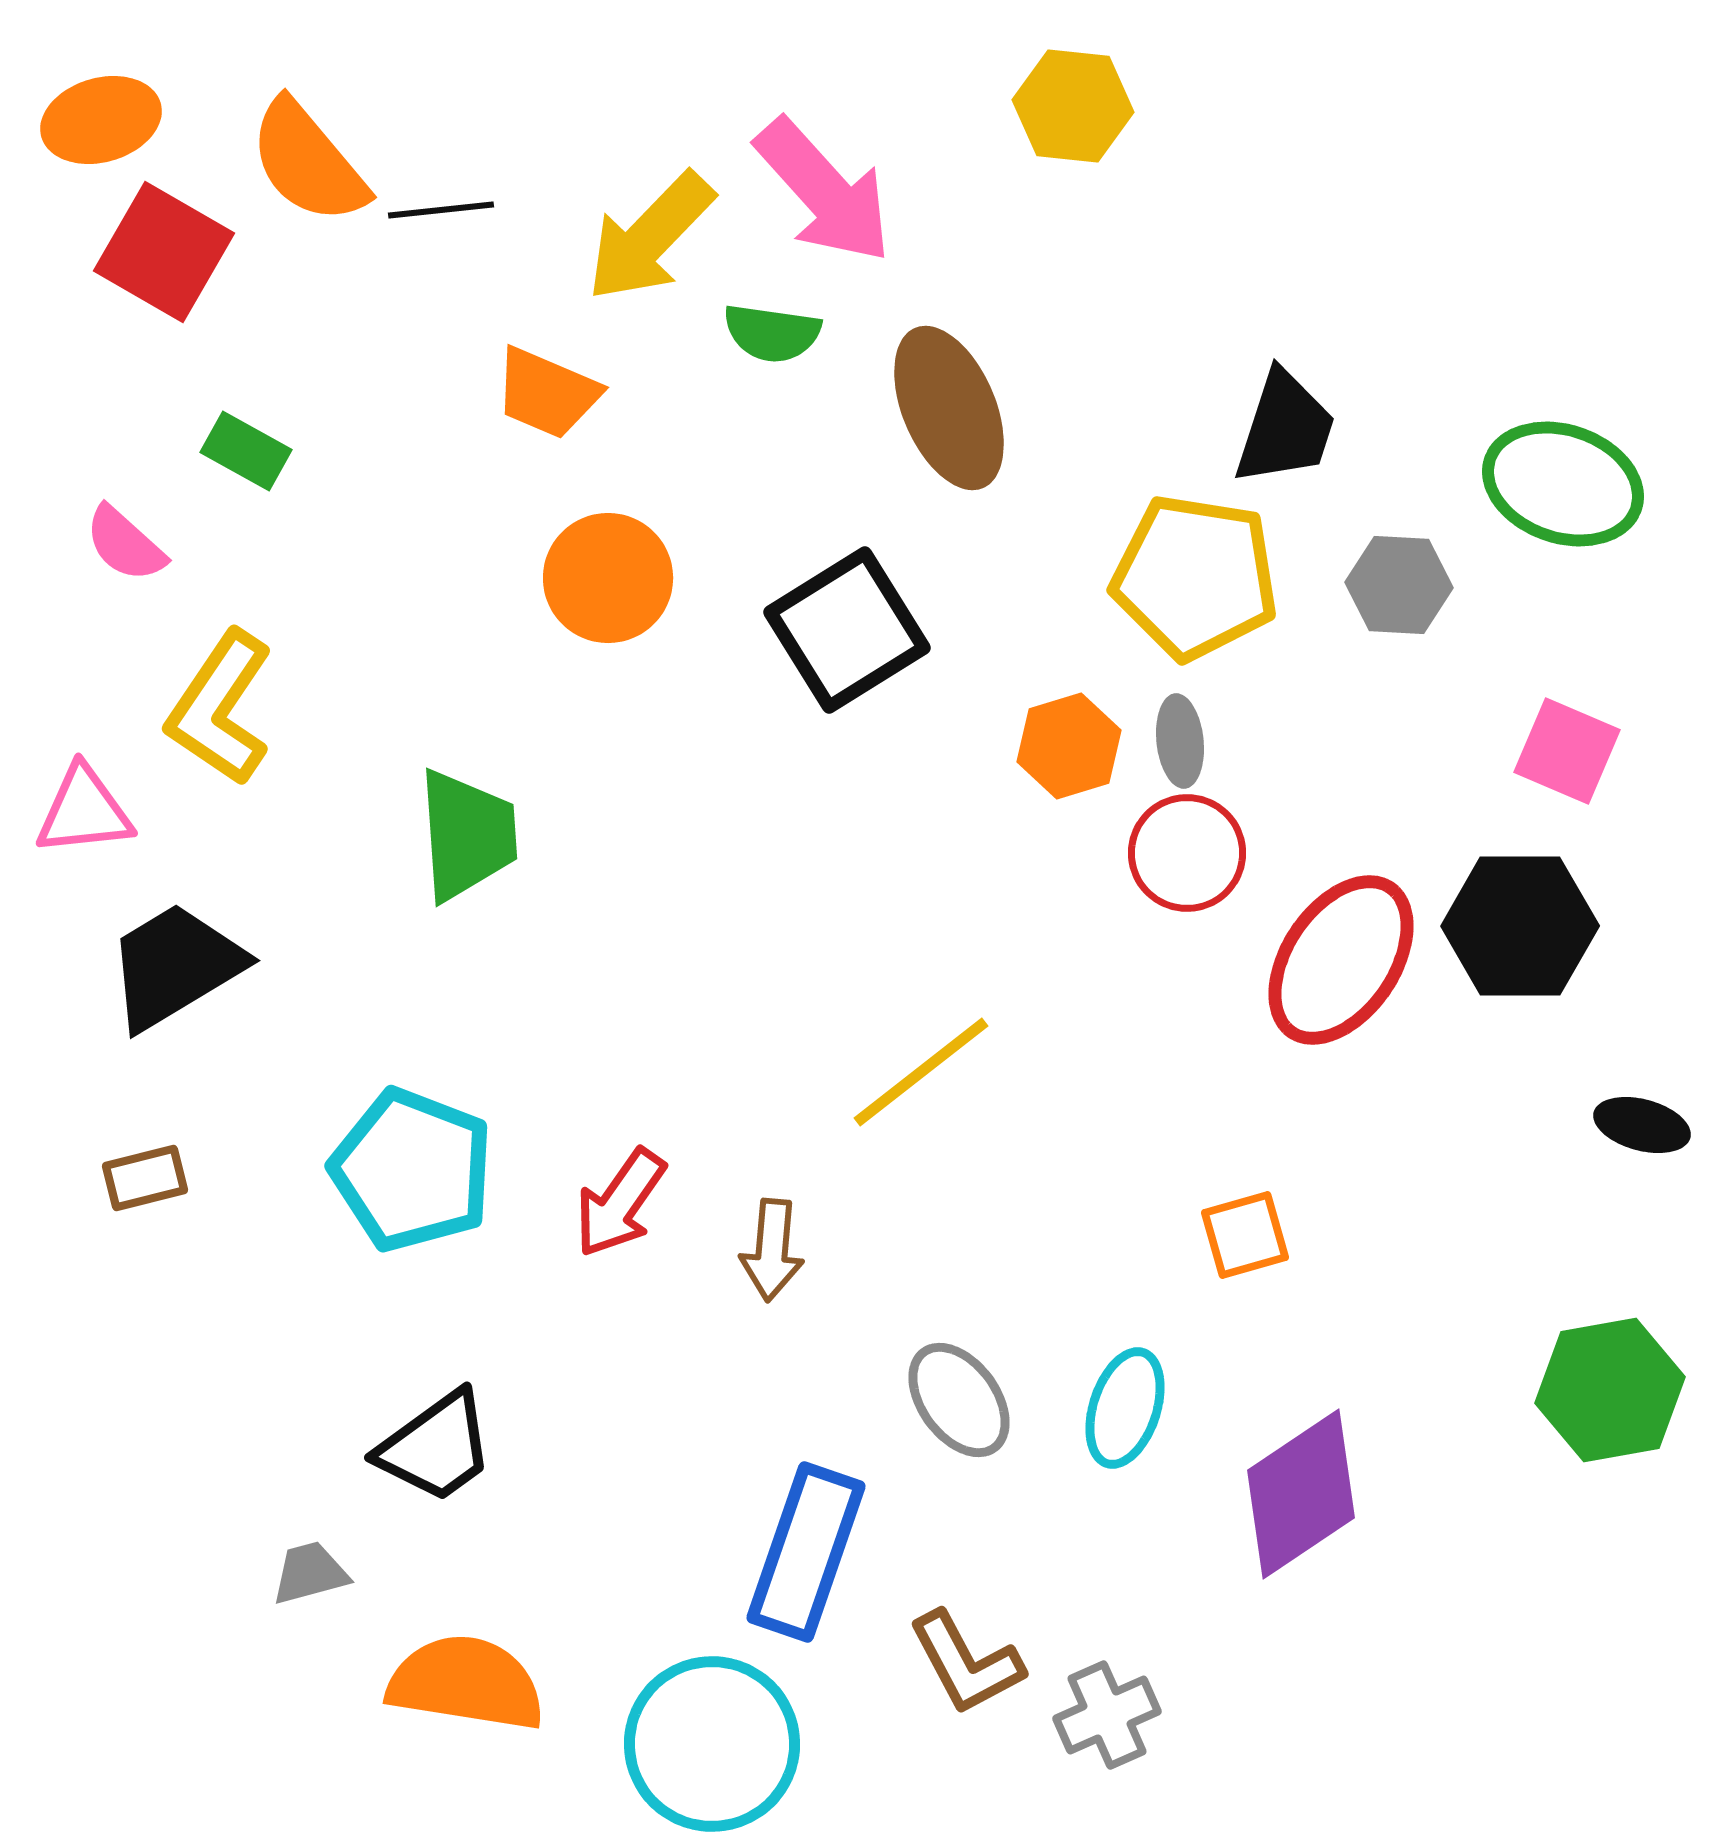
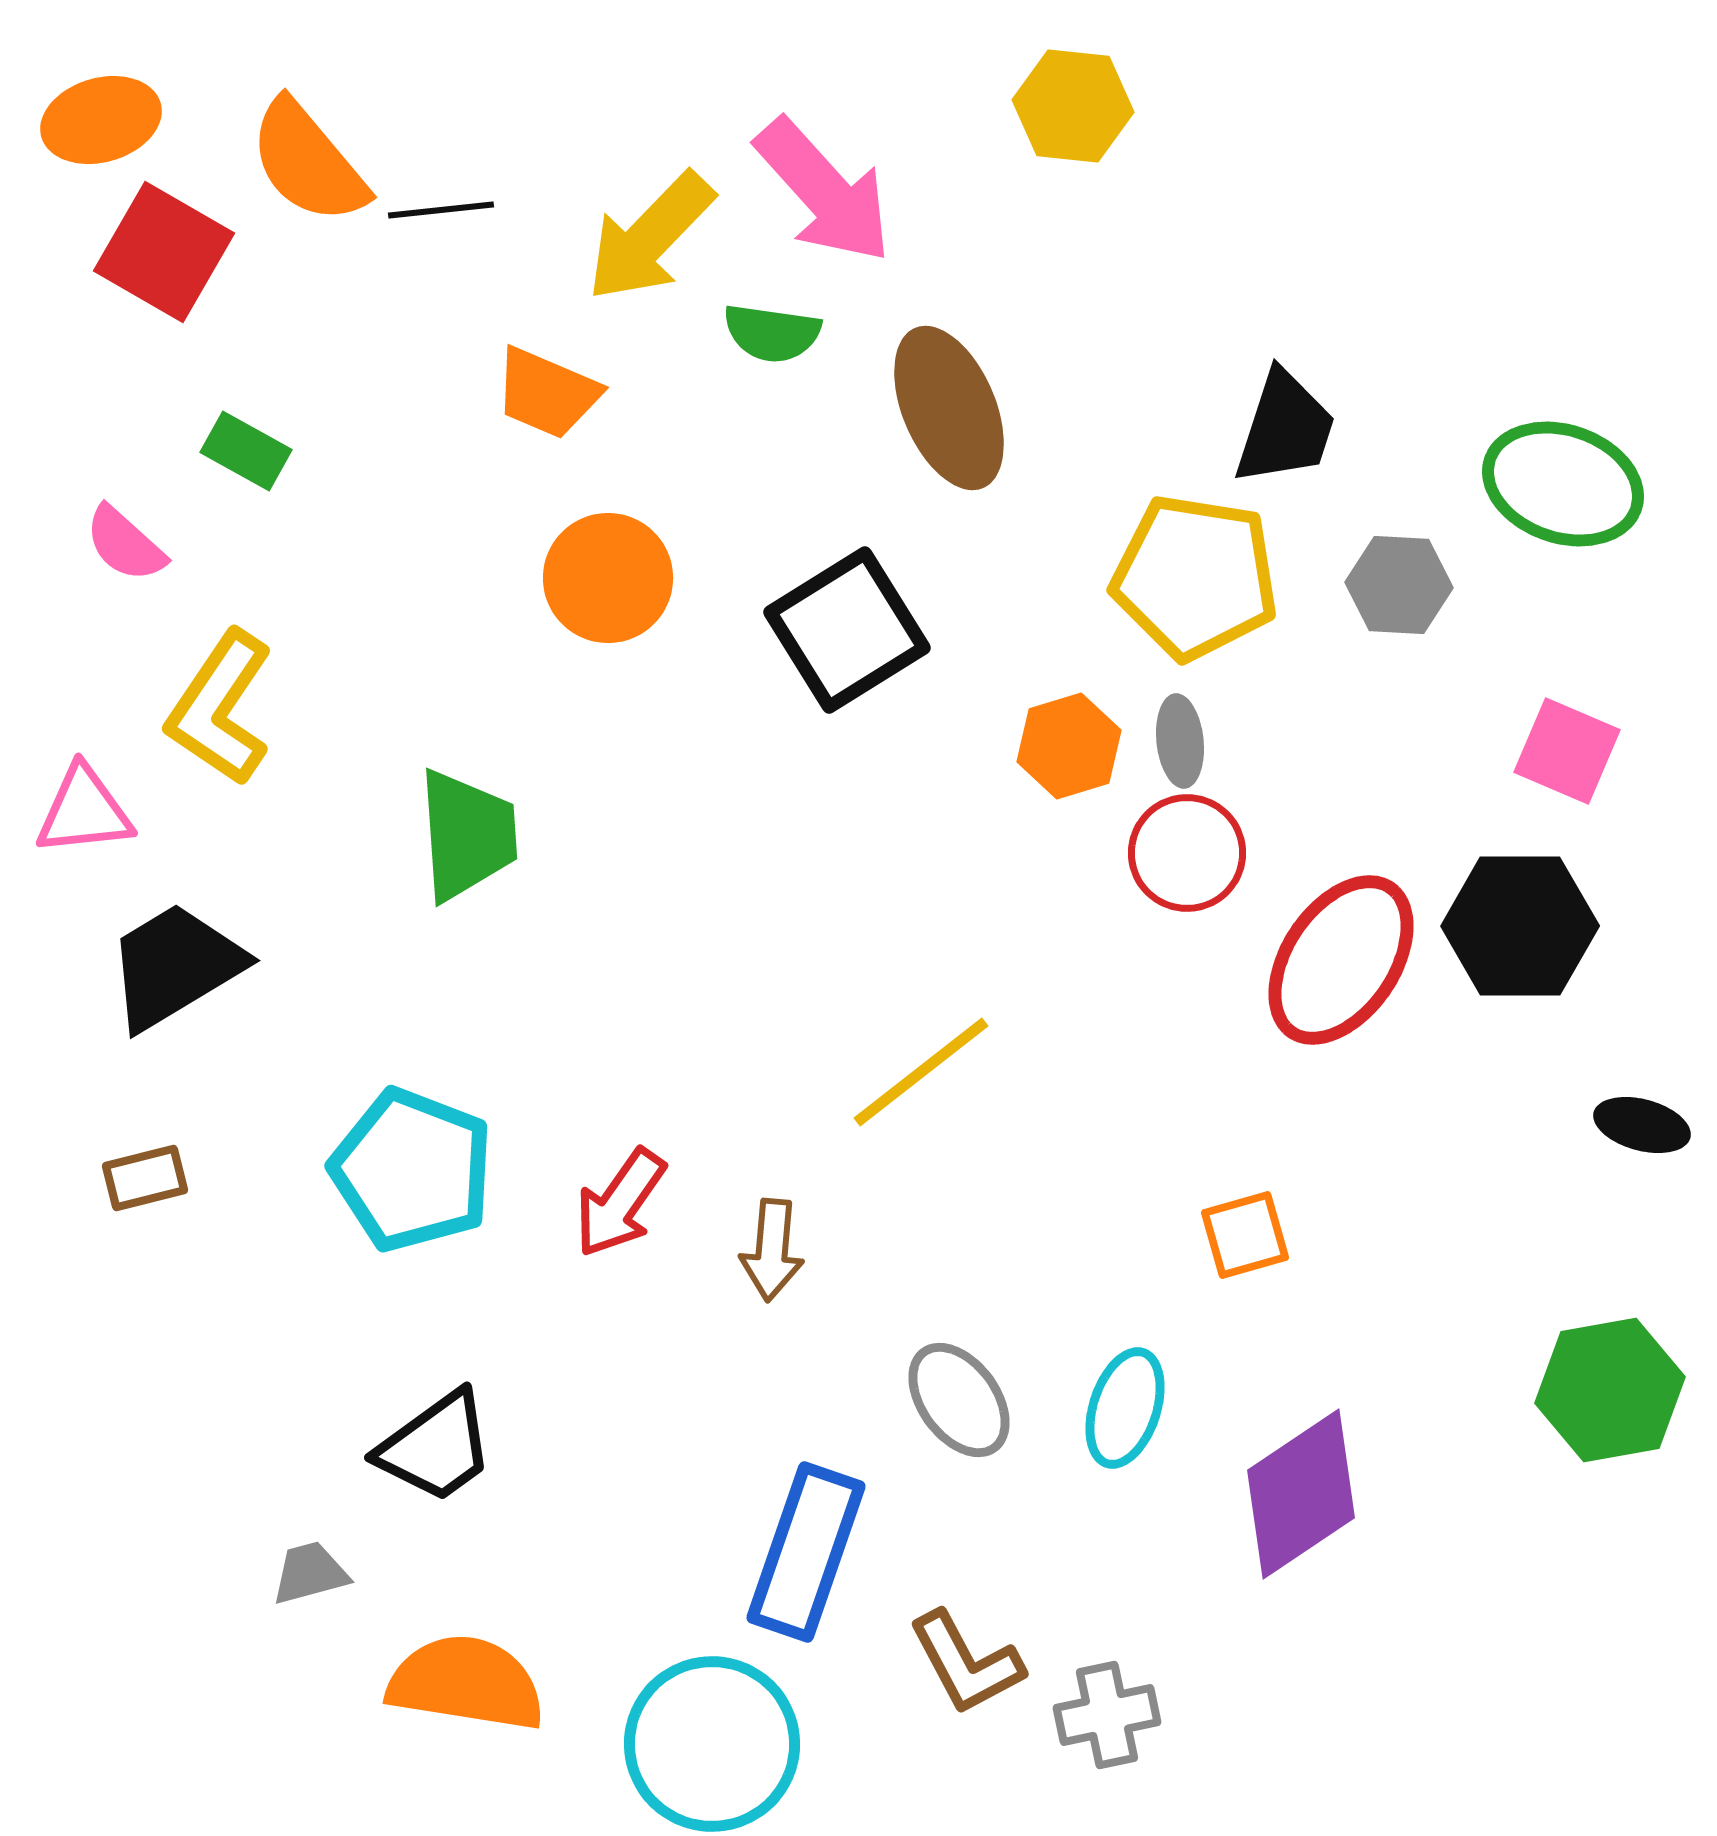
gray cross at (1107, 1715): rotated 12 degrees clockwise
